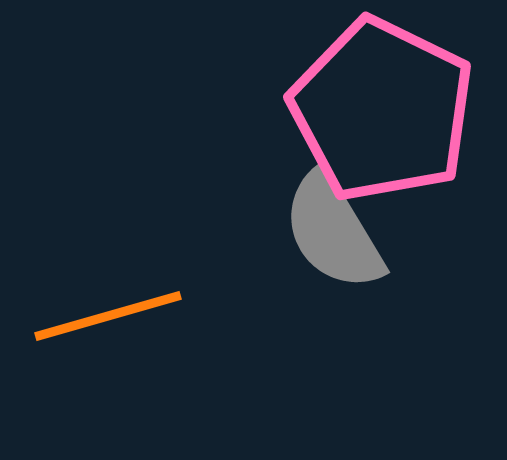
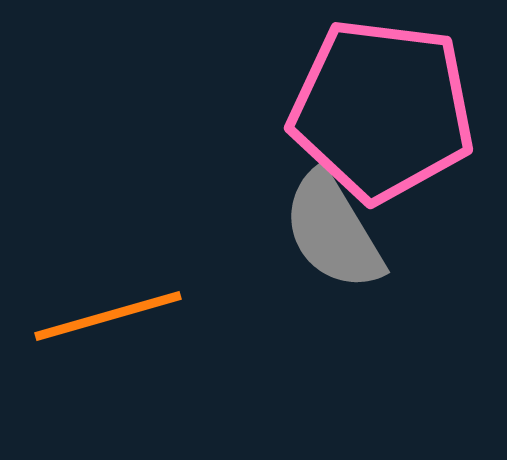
pink pentagon: rotated 19 degrees counterclockwise
